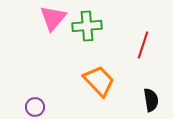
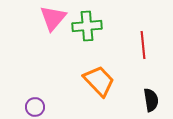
red line: rotated 24 degrees counterclockwise
